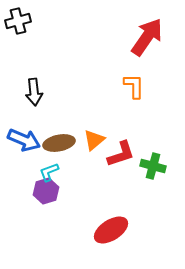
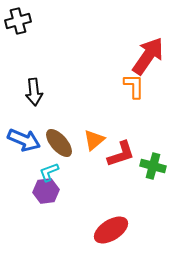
red arrow: moved 1 px right, 19 px down
brown ellipse: rotated 60 degrees clockwise
purple hexagon: rotated 10 degrees clockwise
